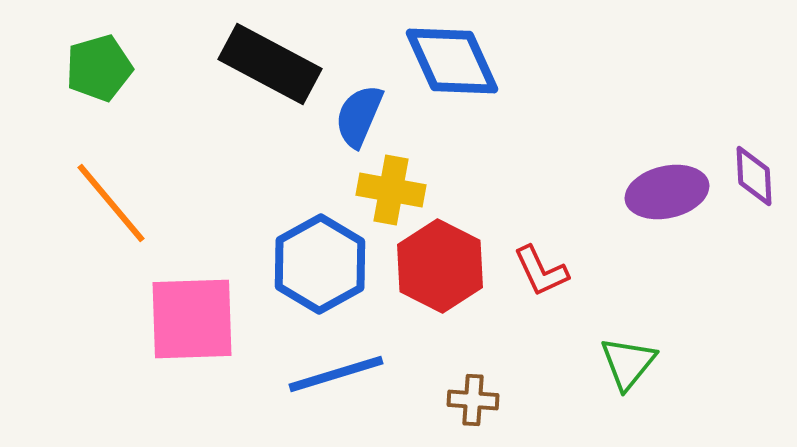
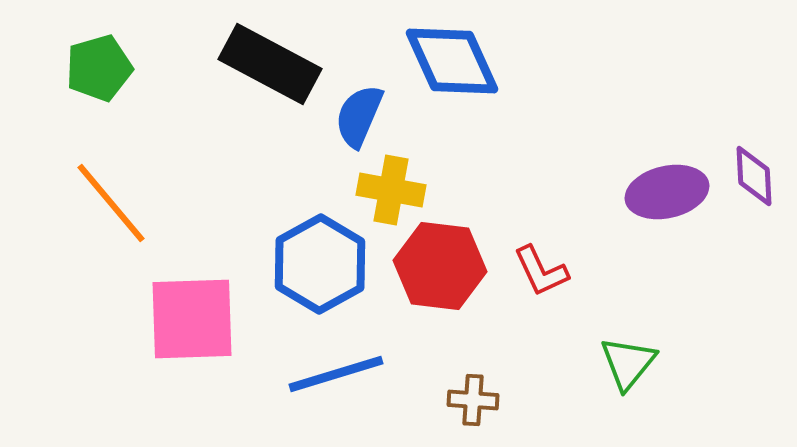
red hexagon: rotated 20 degrees counterclockwise
